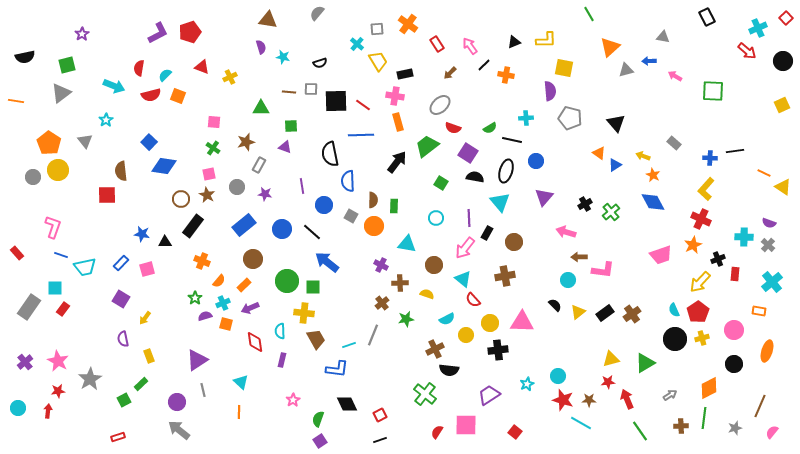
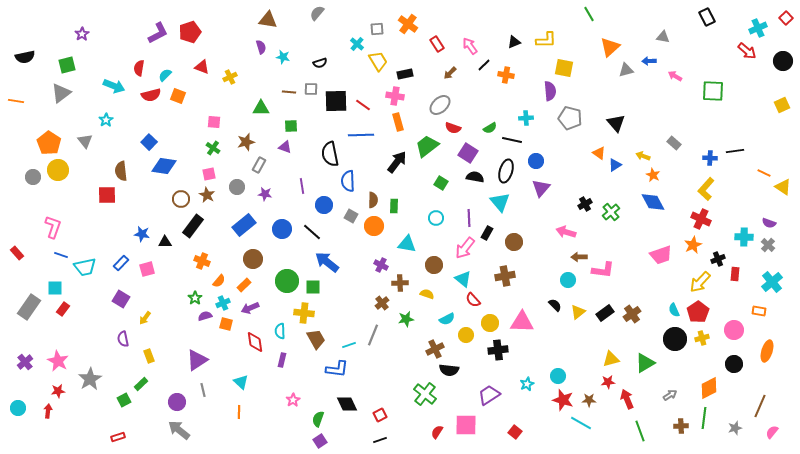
purple triangle at (544, 197): moved 3 px left, 9 px up
green line at (640, 431): rotated 15 degrees clockwise
